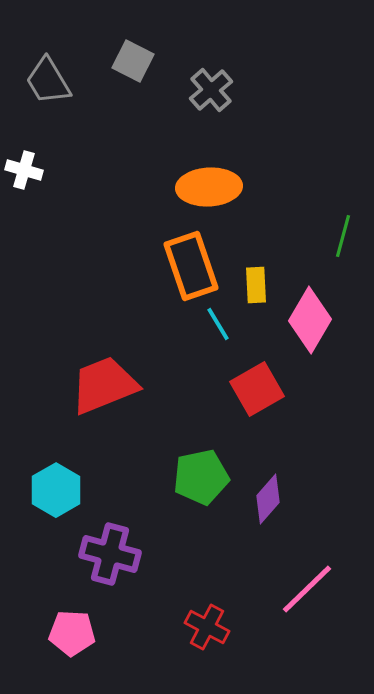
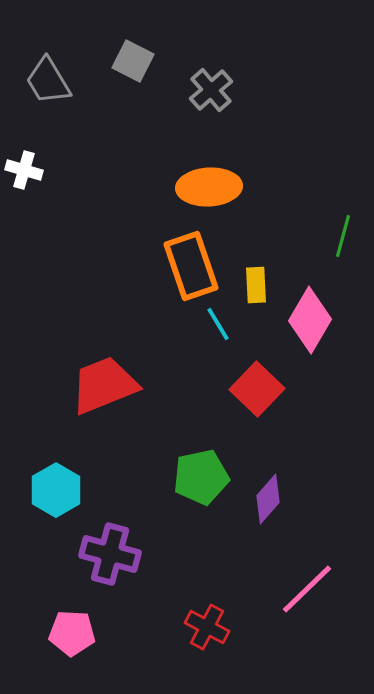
red square: rotated 16 degrees counterclockwise
